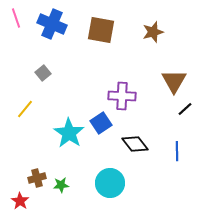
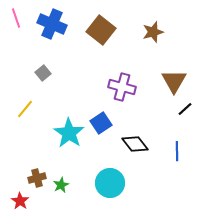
brown square: rotated 28 degrees clockwise
purple cross: moved 9 px up; rotated 12 degrees clockwise
green star: rotated 21 degrees counterclockwise
